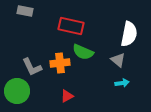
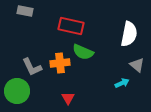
gray triangle: moved 19 px right, 5 px down
cyan arrow: rotated 16 degrees counterclockwise
red triangle: moved 1 px right, 2 px down; rotated 32 degrees counterclockwise
